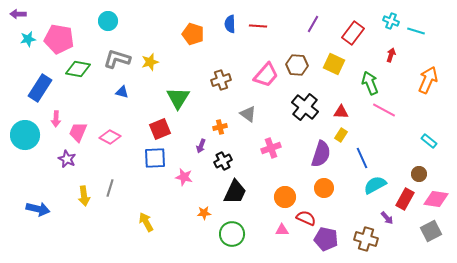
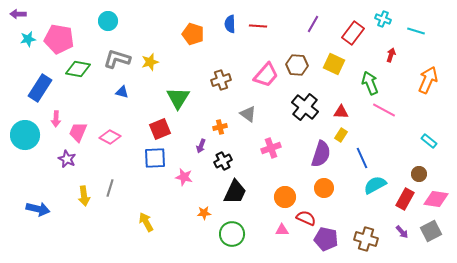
cyan cross at (391, 21): moved 8 px left, 2 px up
purple arrow at (387, 218): moved 15 px right, 14 px down
